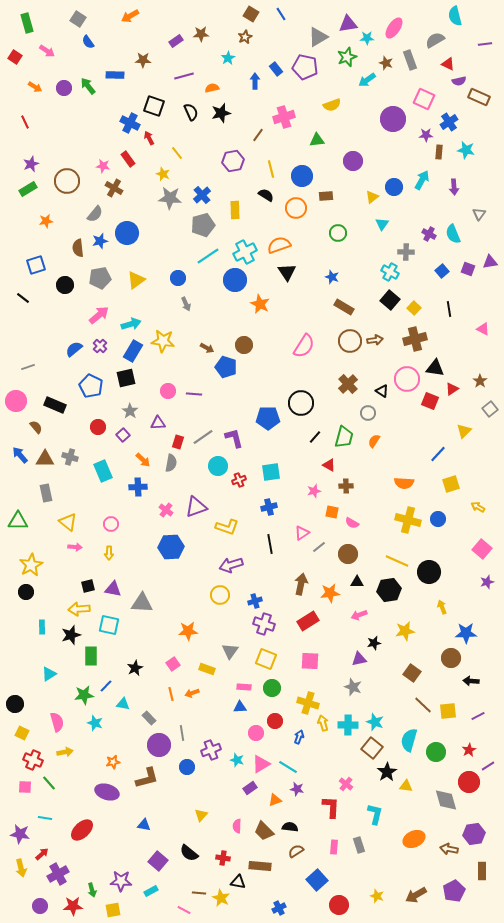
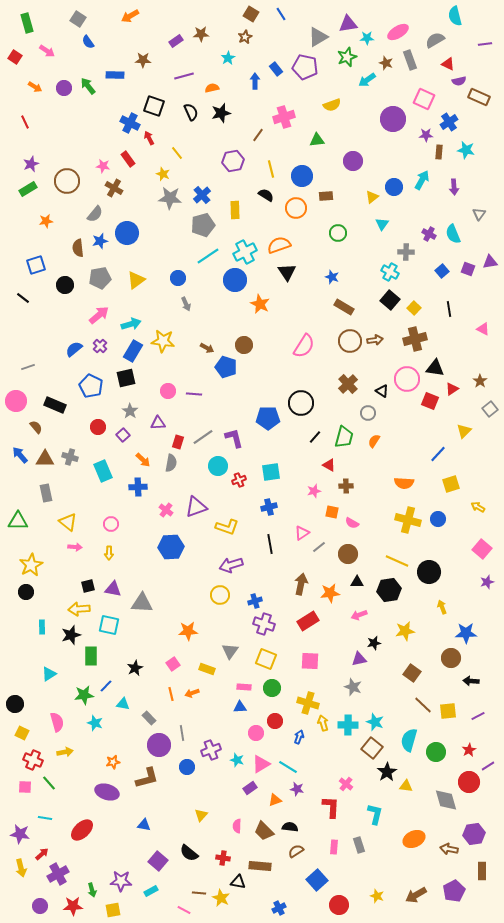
pink ellipse at (394, 28): moved 4 px right, 4 px down; rotated 25 degrees clockwise
